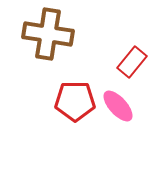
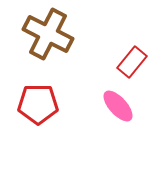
brown cross: rotated 18 degrees clockwise
red pentagon: moved 37 px left, 3 px down
